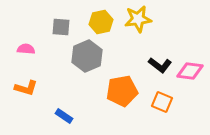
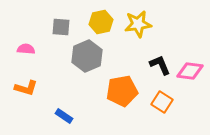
yellow star: moved 5 px down
black L-shape: rotated 150 degrees counterclockwise
orange square: rotated 10 degrees clockwise
